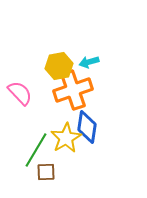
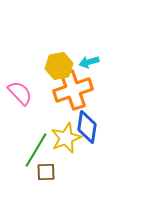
yellow star: rotated 8 degrees clockwise
